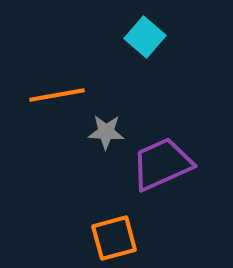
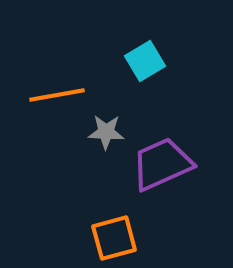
cyan square: moved 24 px down; rotated 18 degrees clockwise
